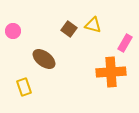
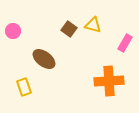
orange cross: moved 2 px left, 9 px down
